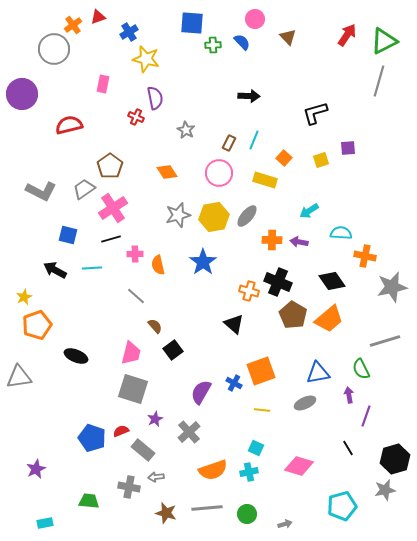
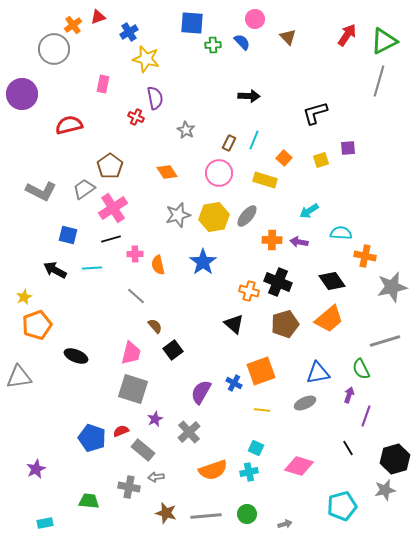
brown pentagon at (293, 315): moved 8 px left, 9 px down; rotated 24 degrees clockwise
purple arrow at (349, 395): rotated 28 degrees clockwise
gray line at (207, 508): moved 1 px left, 8 px down
